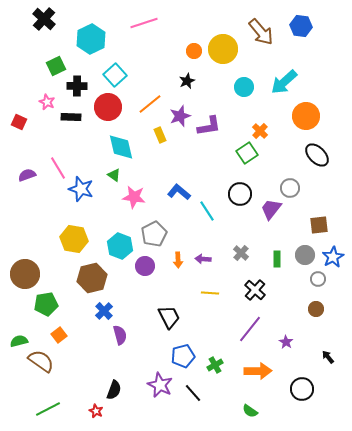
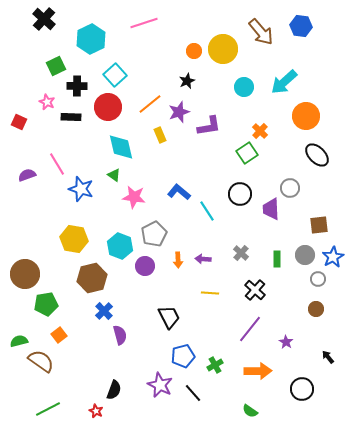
purple star at (180, 116): moved 1 px left, 4 px up
pink line at (58, 168): moved 1 px left, 4 px up
purple trapezoid at (271, 209): rotated 40 degrees counterclockwise
